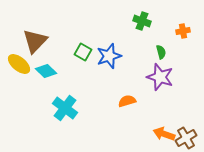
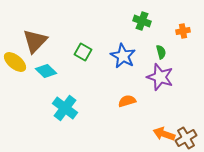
blue star: moved 14 px right; rotated 25 degrees counterclockwise
yellow ellipse: moved 4 px left, 2 px up
